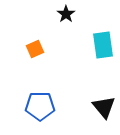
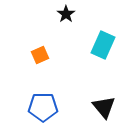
cyan rectangle: rotated 32 degrees clockwise
orange square: moved 5 px right, 6 px down
blue pentagon: moved 3 px right, 1 px down
